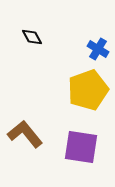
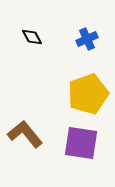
blue cross: moved 11 px left, 10 px up; rotated 35 degrees clockwise
yellow pentagon: moved 4 px down
purple square: moved 4 px up
